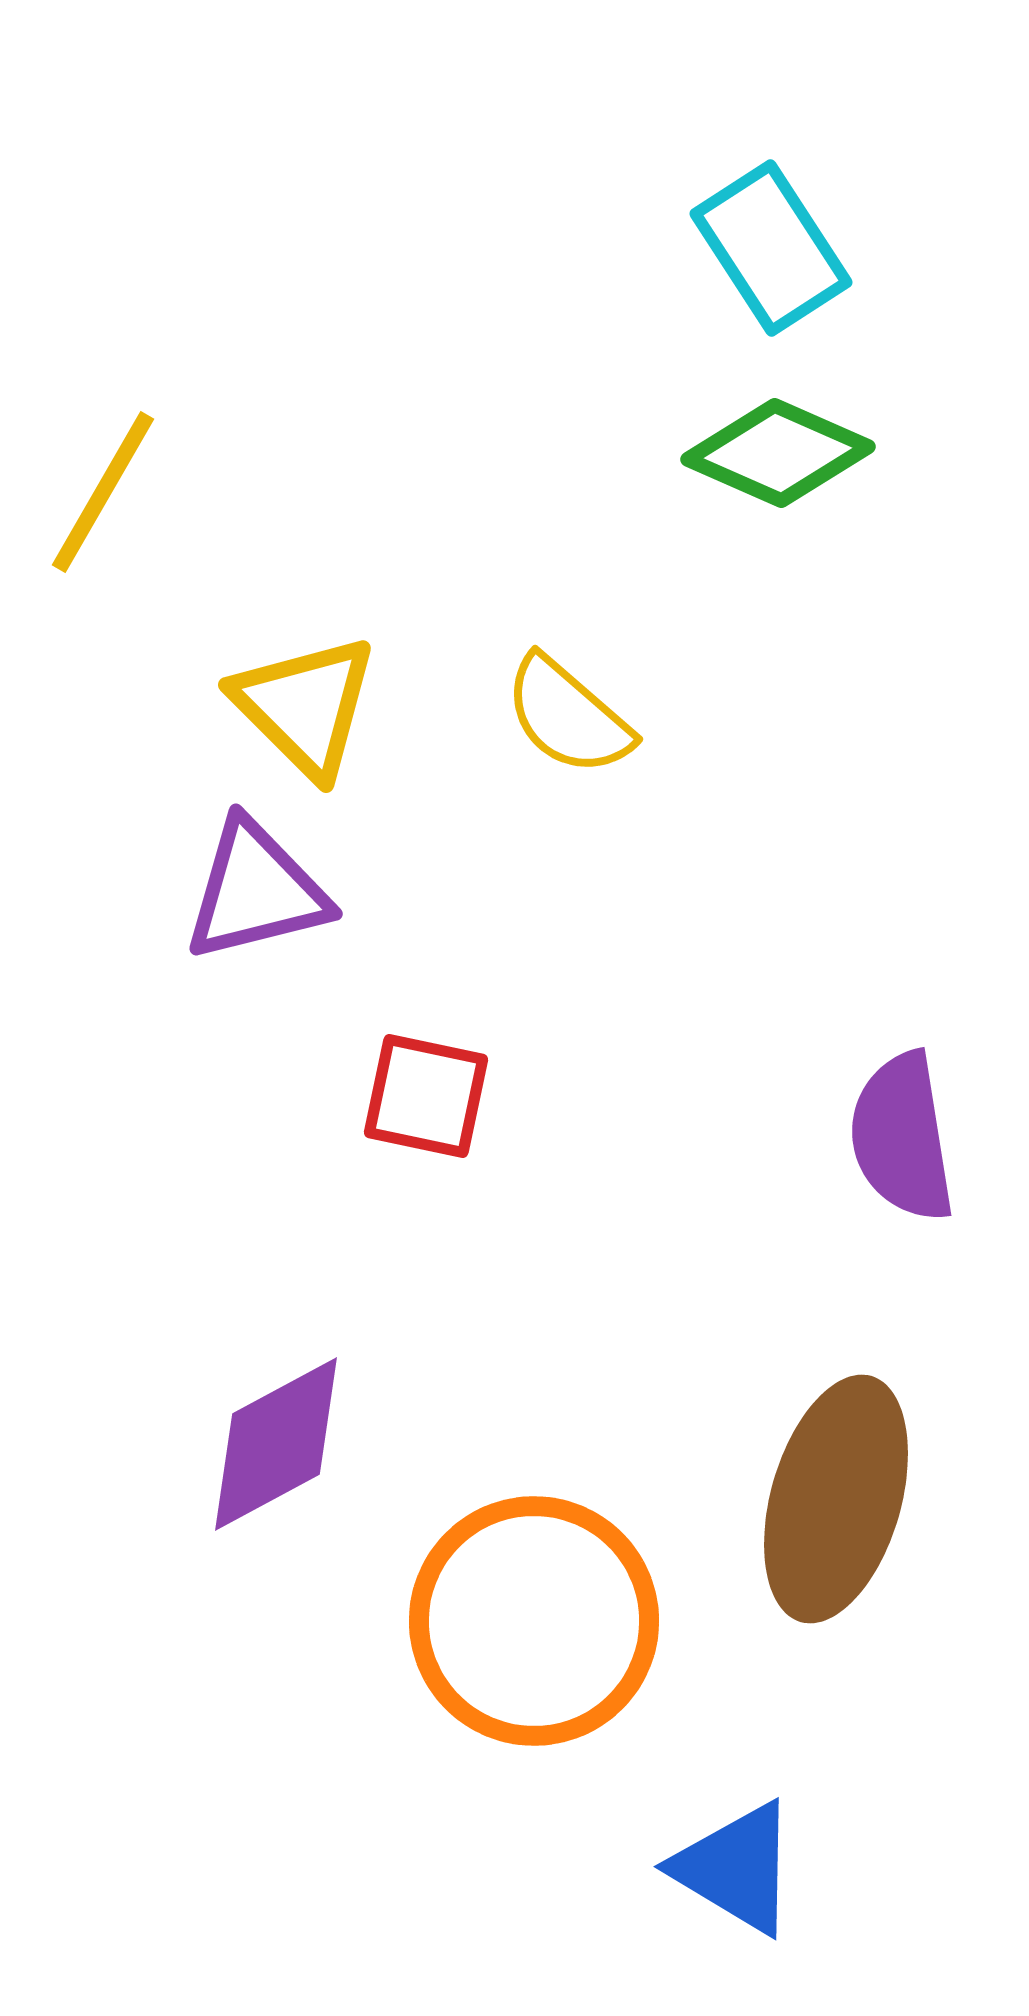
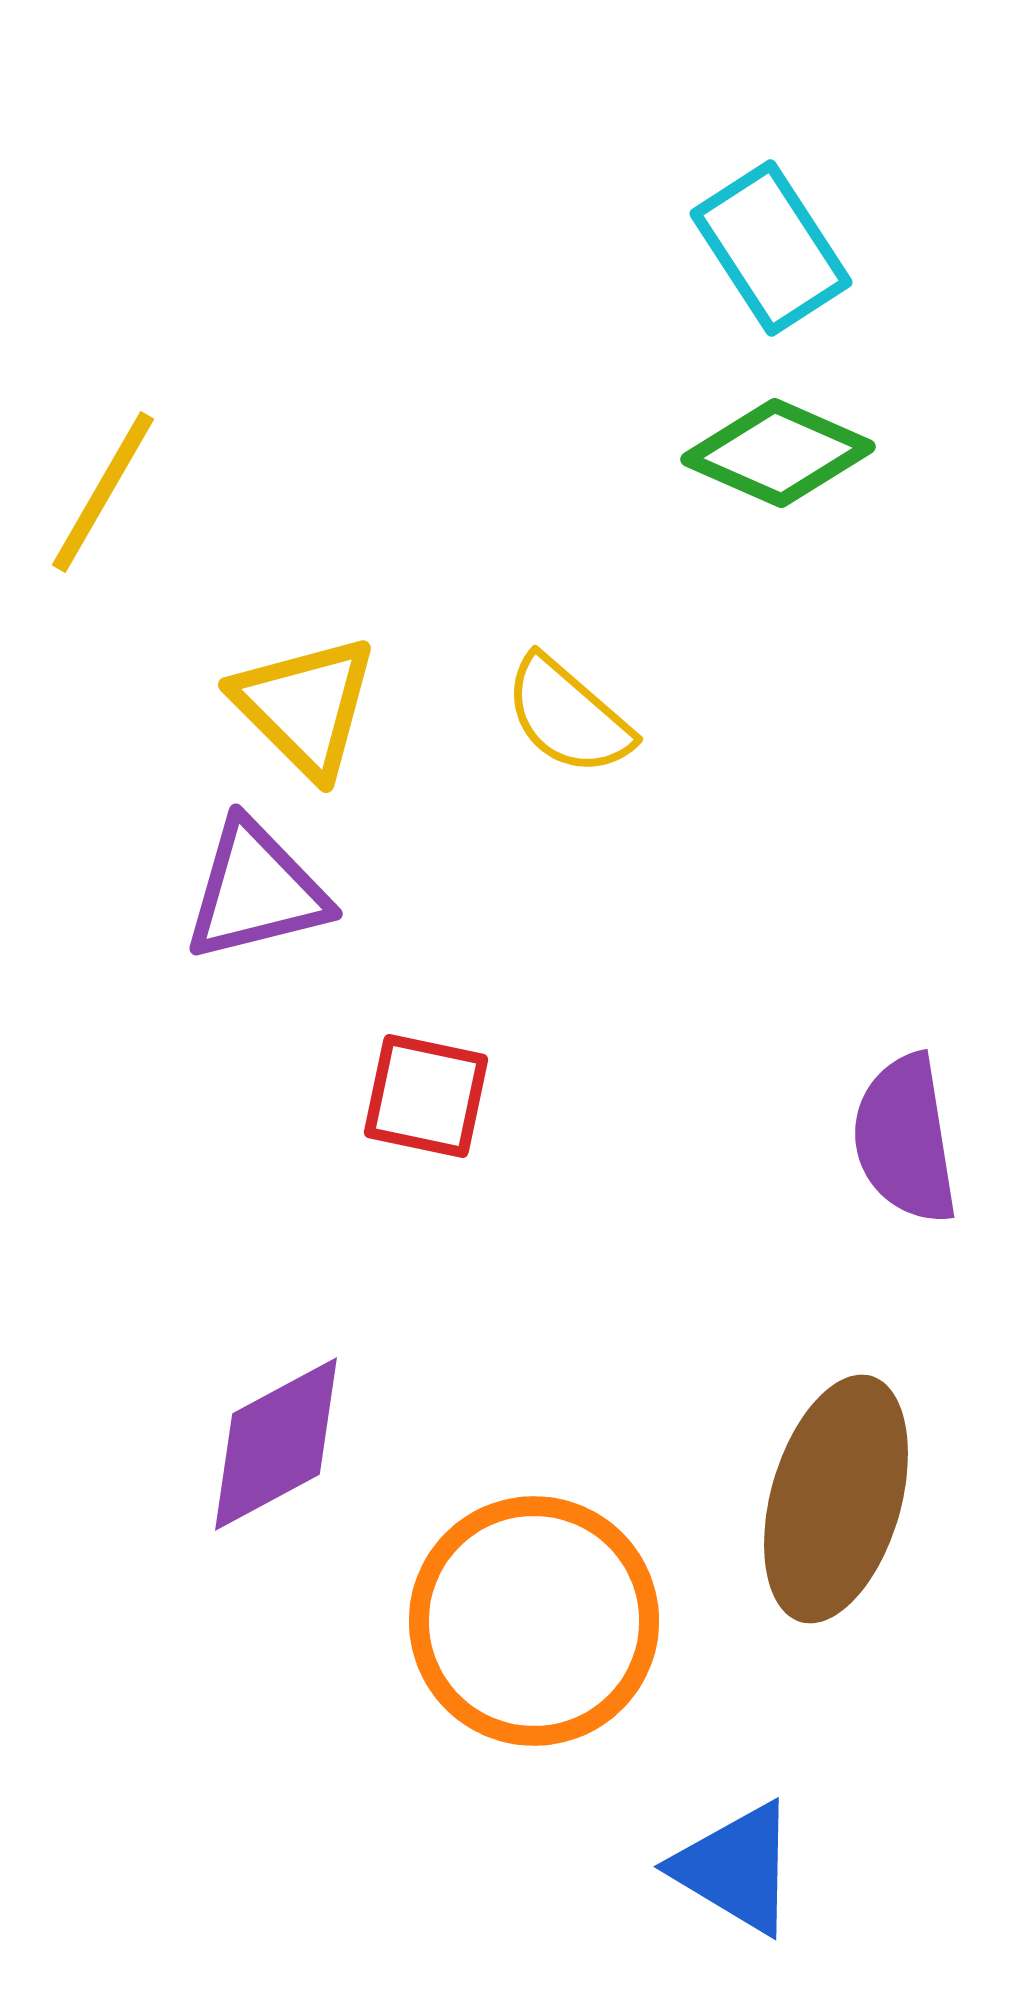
purple semicircle: moved 3 px right, 2 px down
